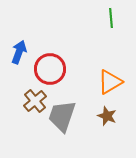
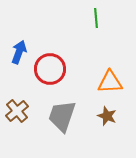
green line: moved 15 px left
orange triangle: rotated 28 degrees clockwise
brown cross: moved 18 px left, 10 px down
